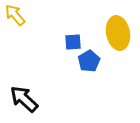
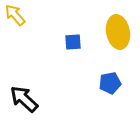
yellow ellipse: moved 1 px up
blue pentagon: moved 21 px right, 22 px down; rotated 20 degrees clockwise
